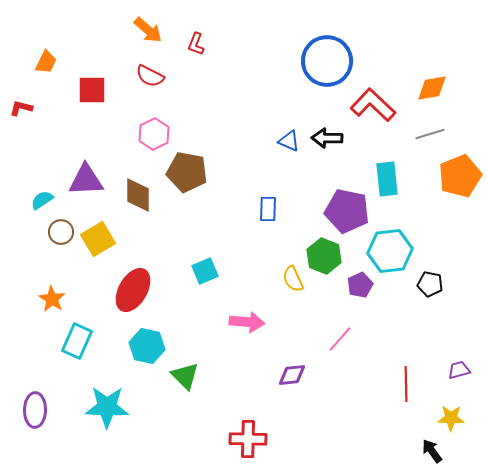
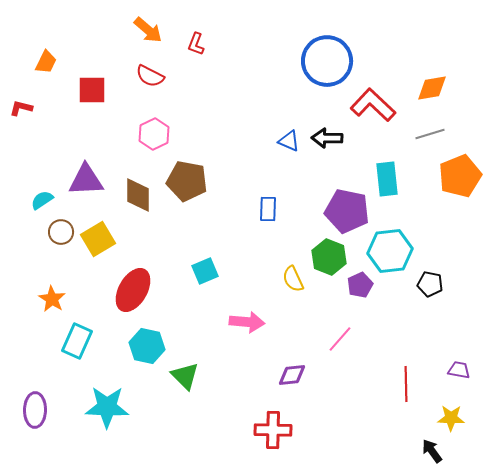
brown pentagon at (187, 172): moved 9 px down
green hexagon at (324, 256): moved 5 px right, 1 px down
purple trapezoid at (459, 370): rotated 25 degrees clockwise
red cross at (248, 439): moved 25 px right, 9 px up
